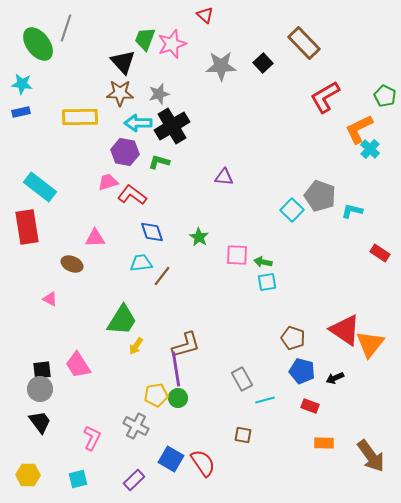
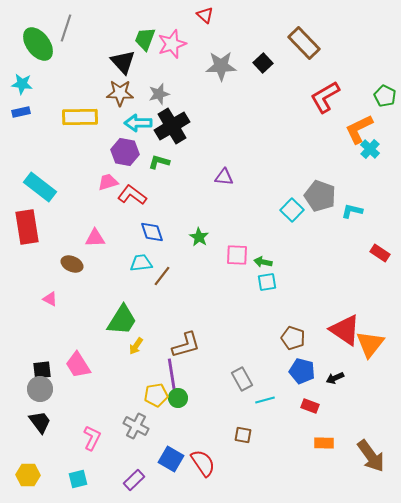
purple line at (176, 369): moved 4 px left, 7 px down
